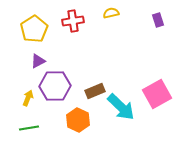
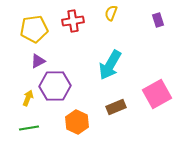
yellow semicircle: rotated 56 degrees counterclockwise
yellow pentagon: rotated 24 degrees clockwise
brown rectangle: moved 21 px right, 16 px down
cyan arrow: moved 11 px left, 42 px up; rotated 76 degrees clockwise
orange hexagon: moved 1 px left, 2 px down
